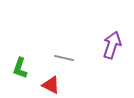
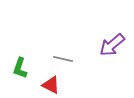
purple arrow: rotated 148 degrees counterclockwise
gray line: moved 1 px left, 1 px down
